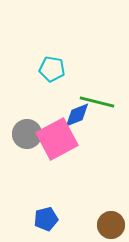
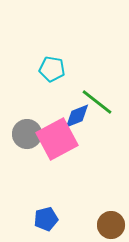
green line: rotated 24 degrees clockwise
blue diamond: moved 1 px down
